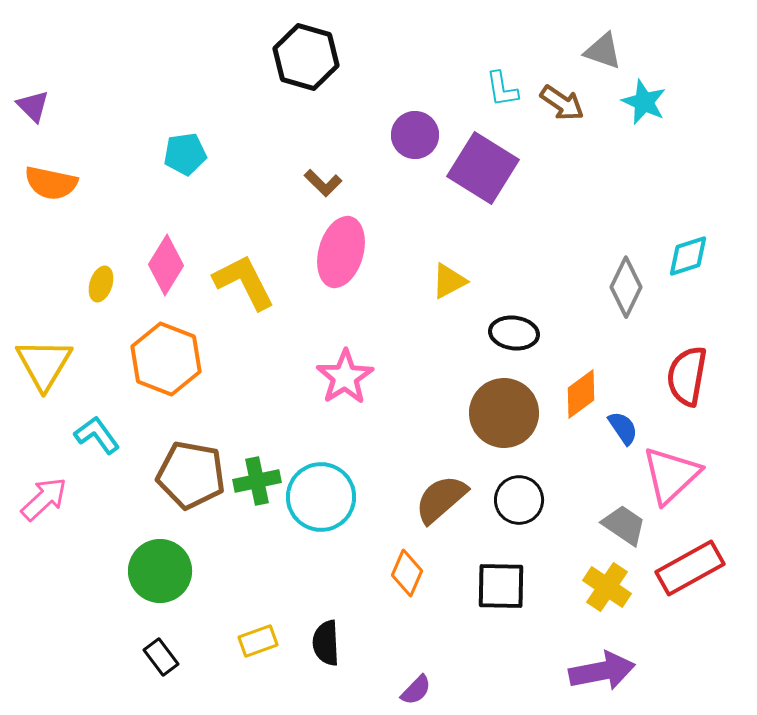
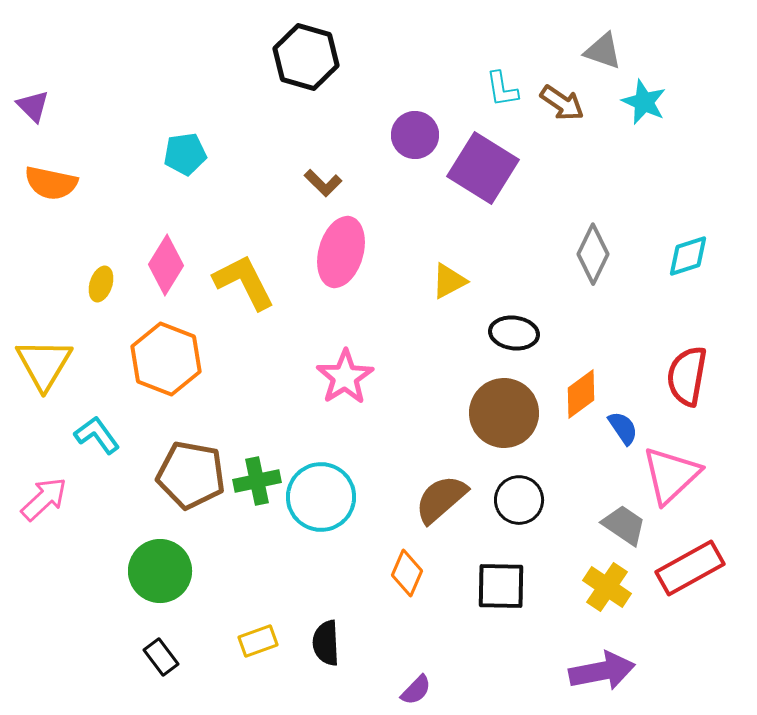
gray diamond at (626, 287): moved 33 px left, 33 px up
